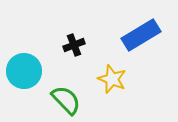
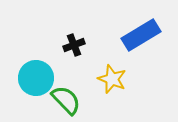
cyan circle: moved 12 px right, 7 px down
